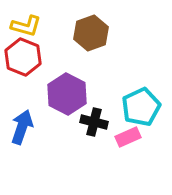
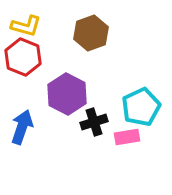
black cross: rotated 32 degrees counterclockwise
pink rectangle: moved 1 px left; rotated 15 degrees clockwise
